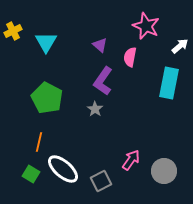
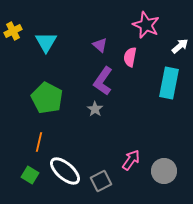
pink star: moved 1 px up
white ellipse: moved 2 px right, 2 px down
green square: moved 1 px left, 1 px down
